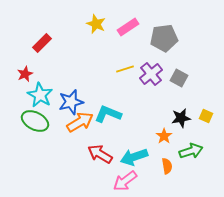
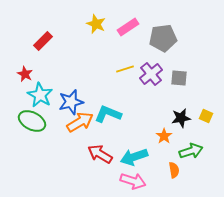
gray pentagon: moved 1 px left
red rectangle: moved 1 px right, 2 px up
red star: rotated 21 degrees counterclockwise
gray square: rotated 24 degrees counterclockwise
green ellipse: moved 3 px left
orange semicircle: moved 7 px right, 4 px down
pink arrow: moved 8 px right; rotated 125 degrees counterclockwise
